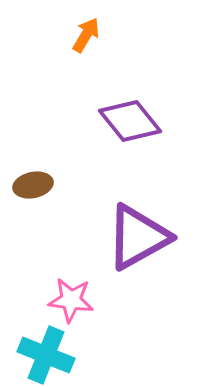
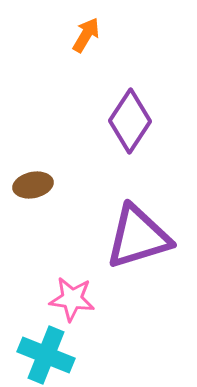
purple diamond: rotated 72 degrees clockwise
purple triangle: rotated 12 degrees clockwise
pink star: moved 1 px right, 1 px up
